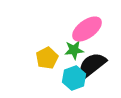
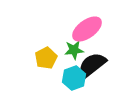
yellow pentagon: moved 1 px left
